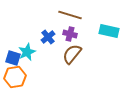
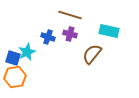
blue cross: rotated 32 degrees counterclockwise
brown semicircle: moved 20 px right
